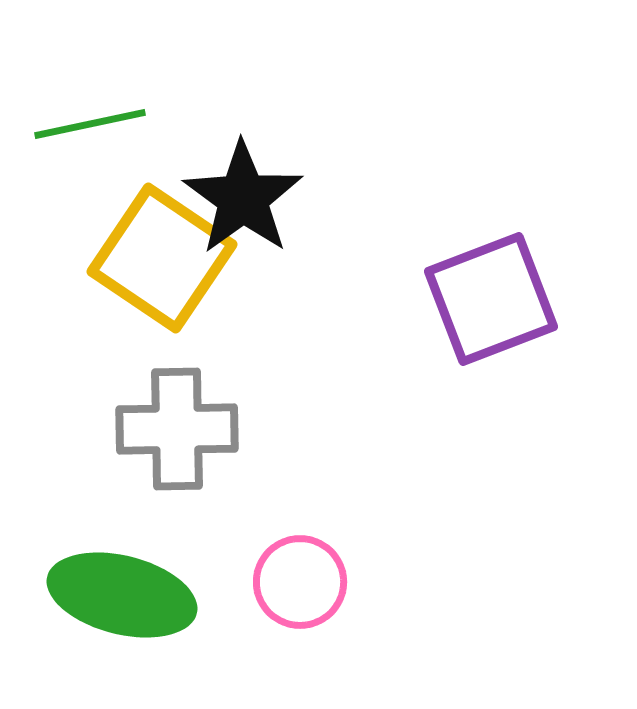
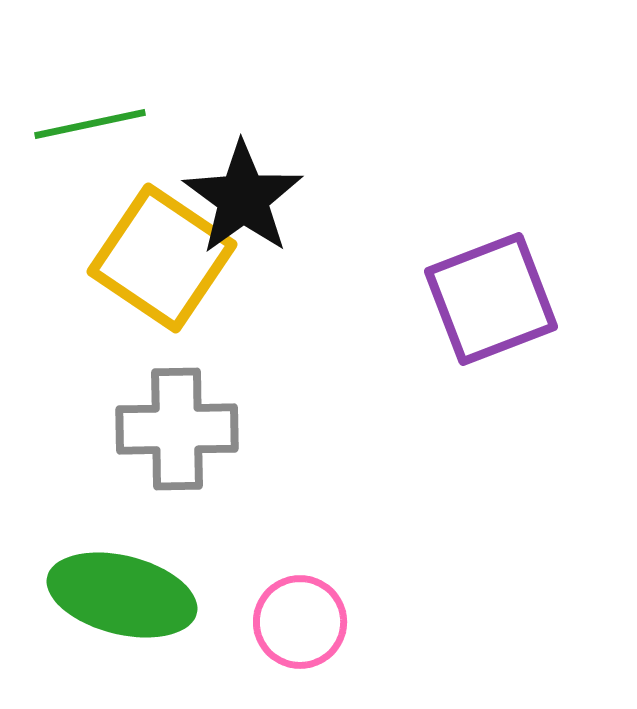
pink circle: moved 40 px down
